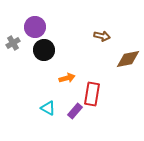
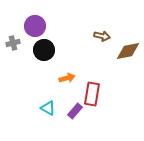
purple circle: moved 1 px up
gray cross: rotated 16 degrees clockwise
brown diamond: moved 8 px up
